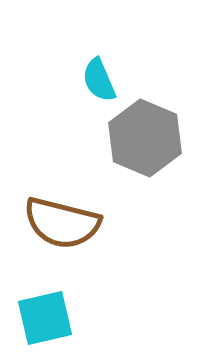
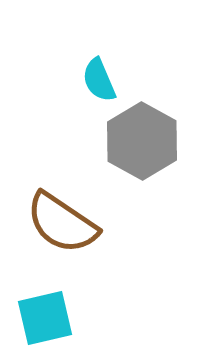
gray hexagon: moved 3 px left, 3 px down; rotated 6 degrees clockwise
brown semicircle: rotated 20 degrees clockwise
